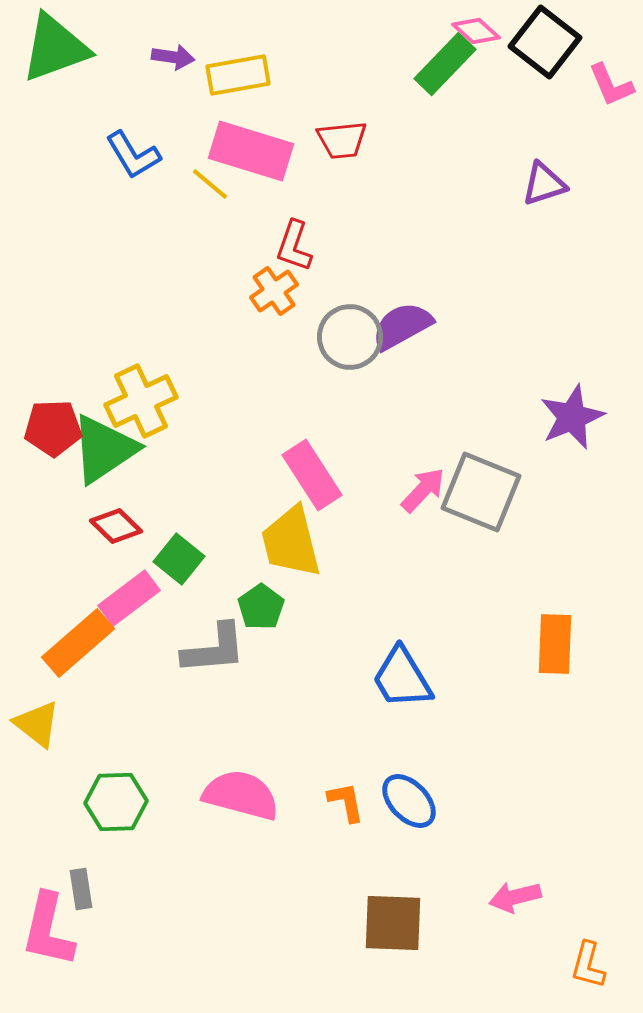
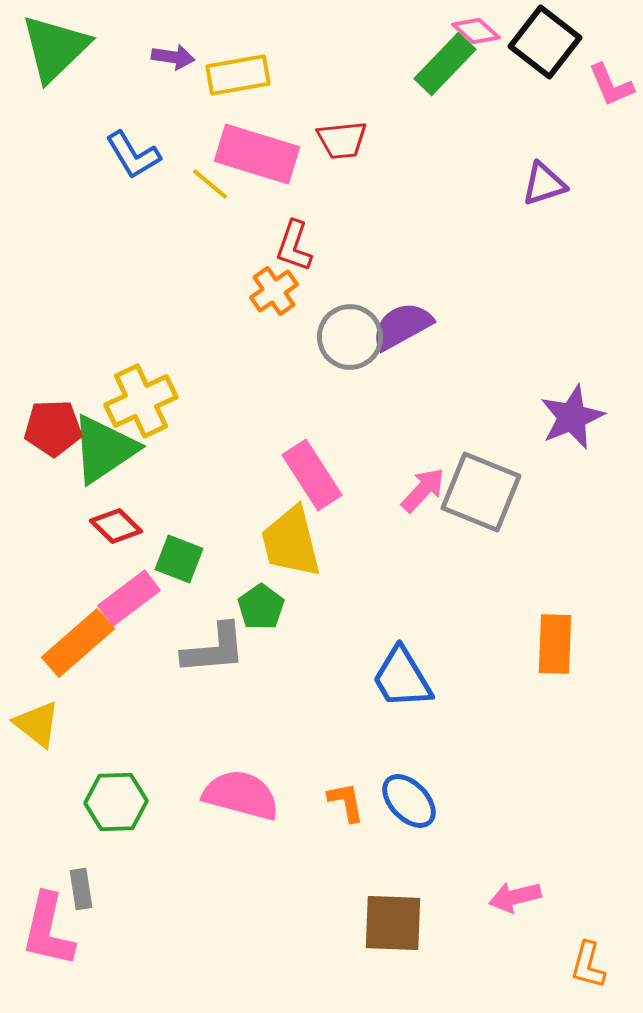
green triangle at (55, 48): rotated 24 degrees counterclockwise
pink rectangle at (251, 151): moved 6 px right, 3 px down
green square at (179, 559): rotated 18 degrees counterclockwise
